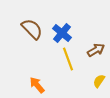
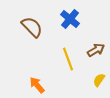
brown semicircle: moved 2 px up
blue cross: moved 8 px right, 14 px up
yellow semicircle: moved 1 px up
